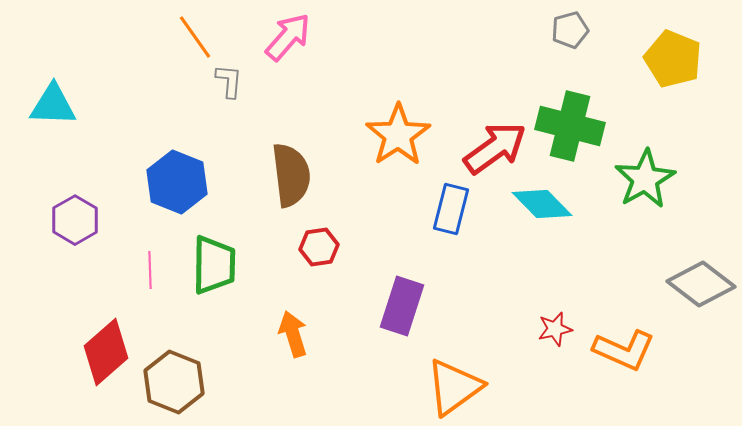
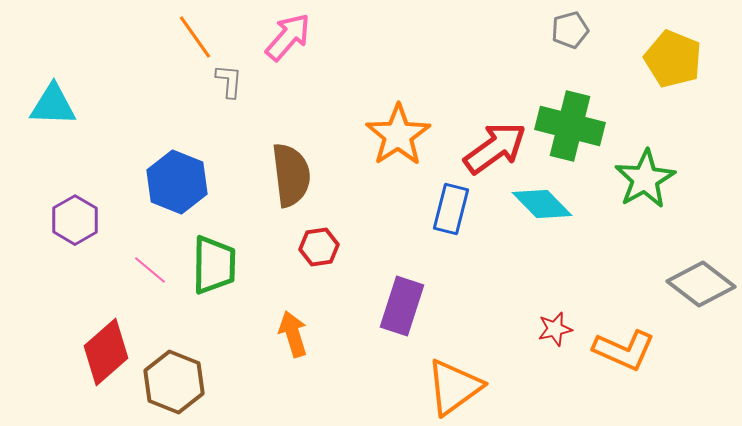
pink line: rotated 48 degrees counterclockwise
